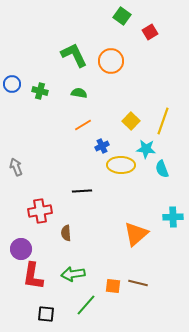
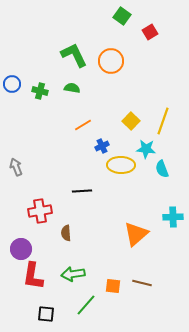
green semicircle: moved 7 px left, 5 px up
brown line: moved 4 px right
